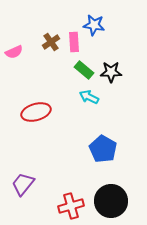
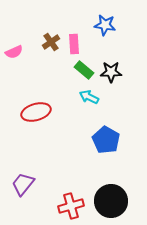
blue star: moved 11 px right
pink rectangle: moved 2 px down
blue pentagon: moved 3 px right, 9 px up
